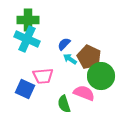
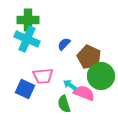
cyan arrow: moved 26 px down
